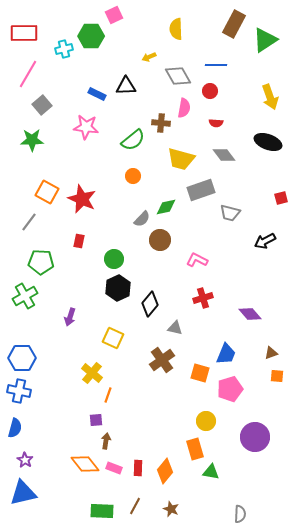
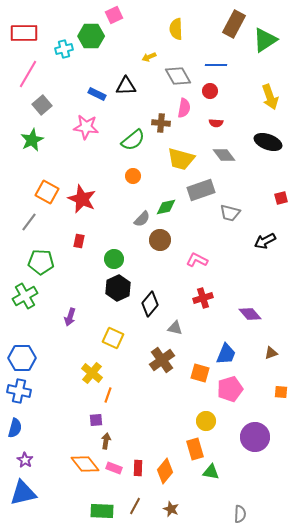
green star at (32, 140): rotated 25 degrees counterclockwise
orange square at (277, 376): moved 4 px right, 16 px down
